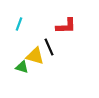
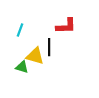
cyan line: moved 1 px right, 6 px down
black line: rotated 24 degrees clockwise
